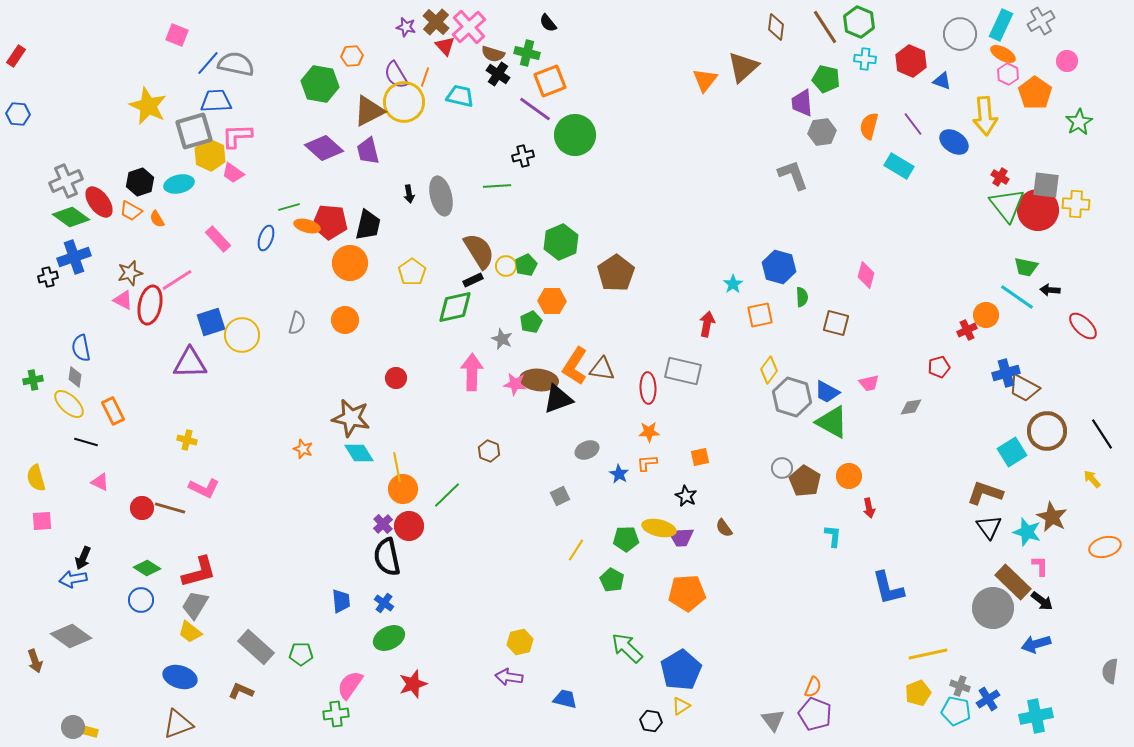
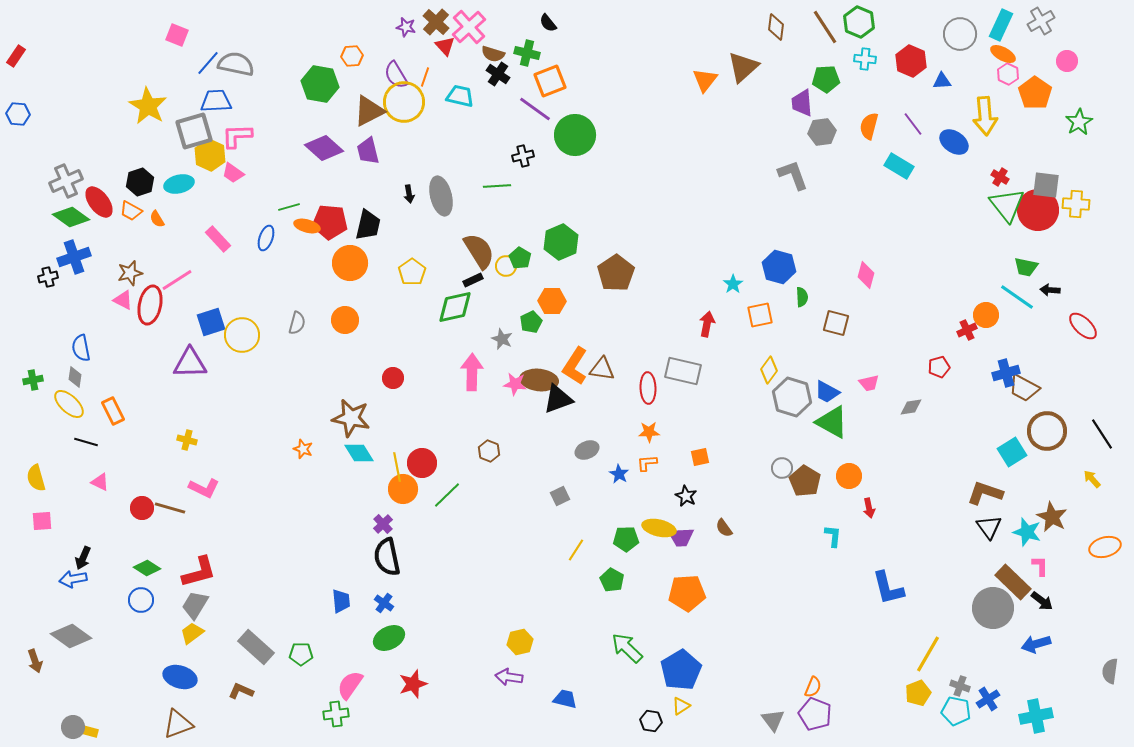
green pentagon at (826, 79): rotated 16 degrees counterclockwise
blue triangle at (942, 81): rotated 24 degrees counterclockwise
yellow star at (148, 106): rotated 6 degrees clockwise
green pentagon at (526, 265): moved 6 px left, 7 px up; rotated 15 degrees counterclockwise
red circle at (396, 378): moved 3 px left
red circle at (409, 526): moved 13 px right, 63 px up
yellow trapezoid at (190, 632): moved 2 px right, 1 px down; rotated 105 degrees clockwise
yellow line at (928, 654): rotated 48 degrees counterclockwise
